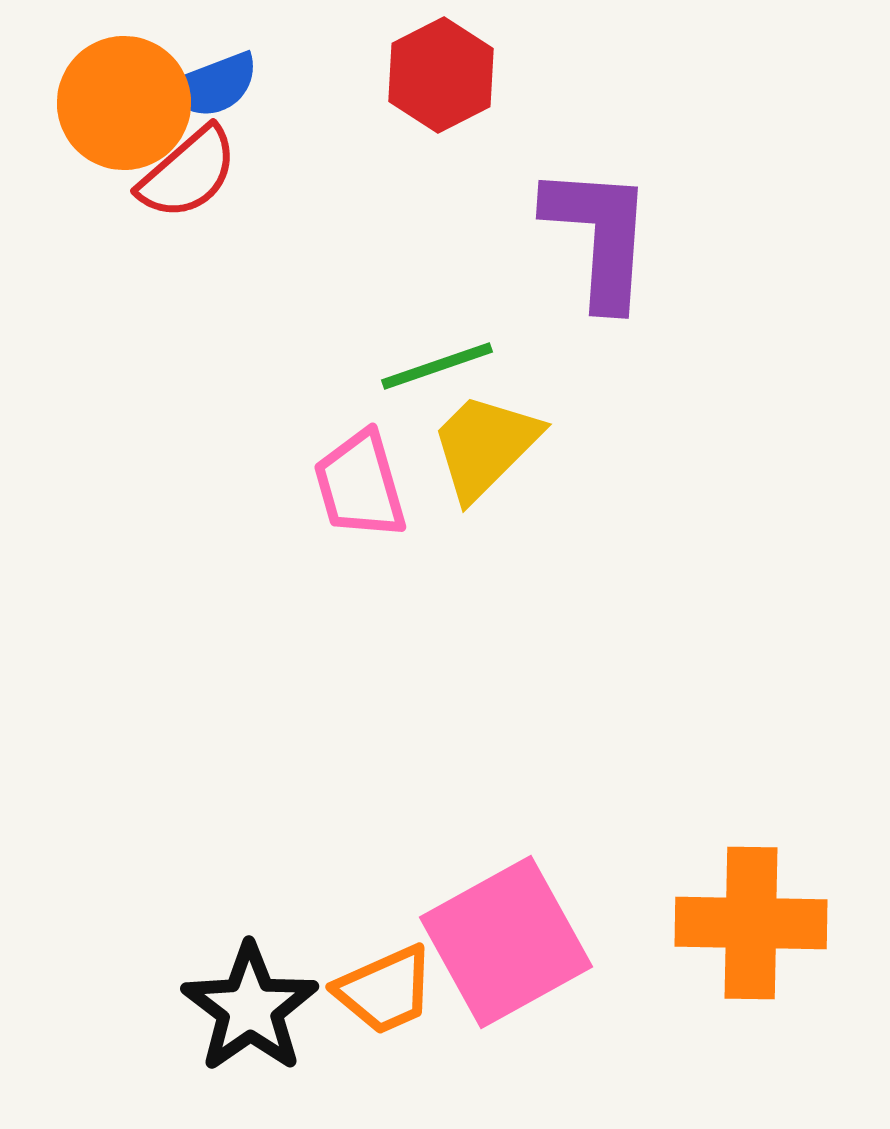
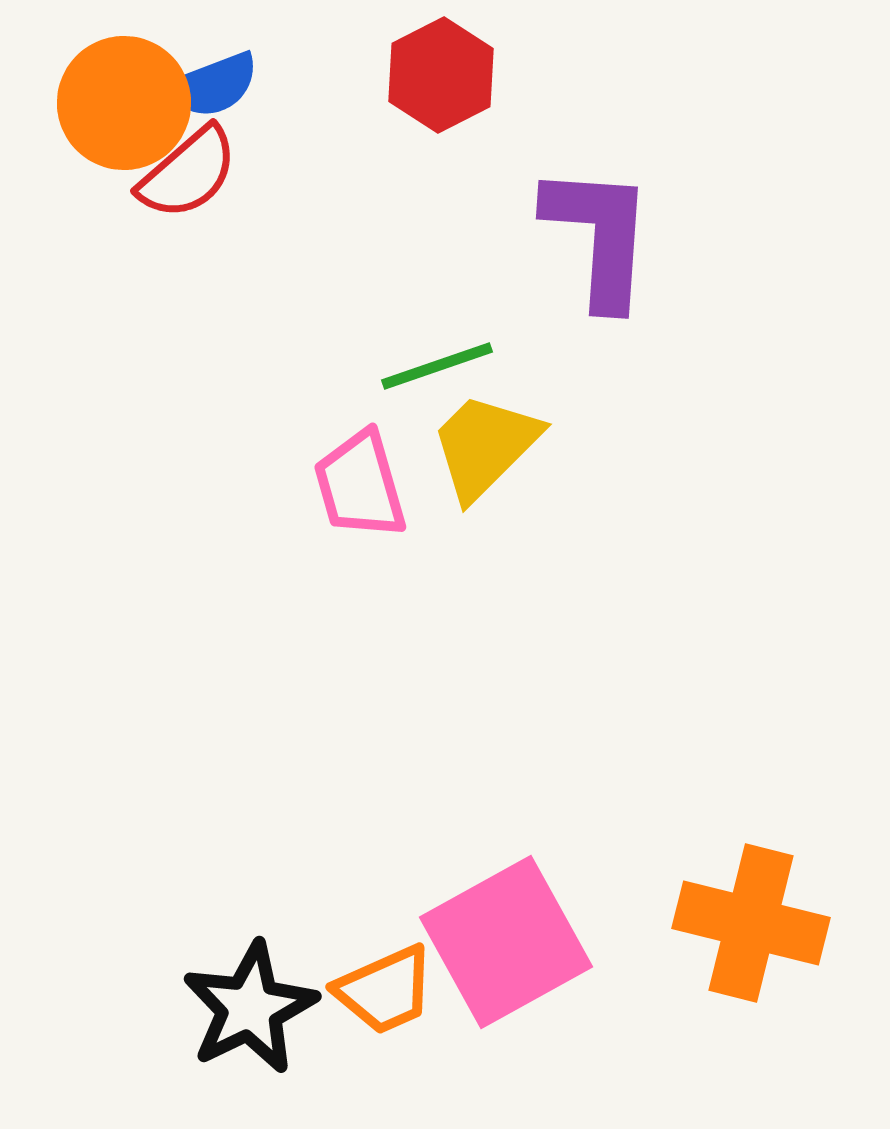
orange cross: rotated 13 degrees clockwise
black star: rotated 9 degrees clockwise
